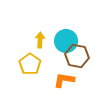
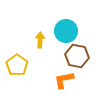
cyan circle: moved 10 px up
yellow pentagon: moved 13 px left, 1 px down
orange L-shape: rotated 20 degrees counterclockwise
